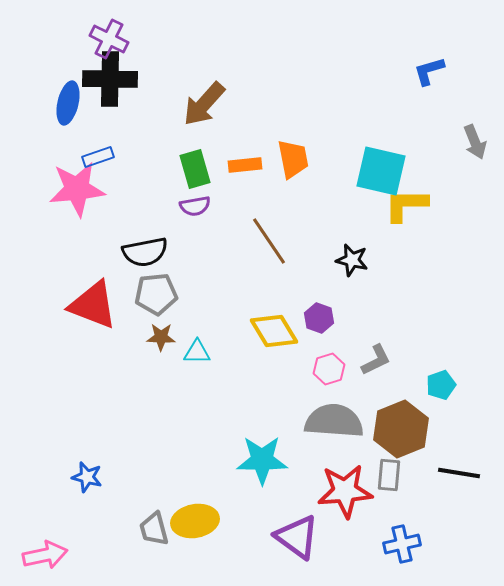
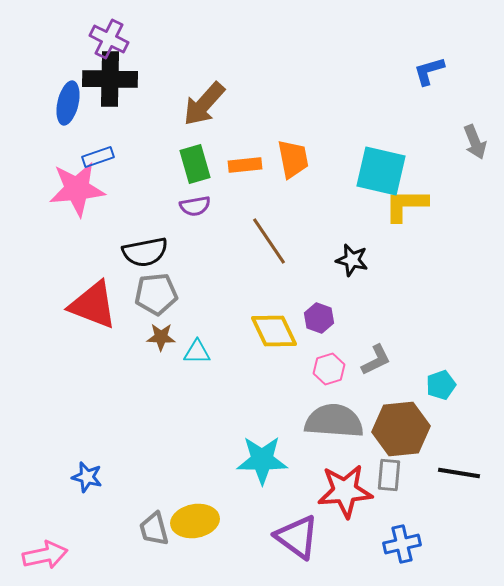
green rectangle: moved 5 px up
yellow diamond: rotated 6 degrees clockwise
brown hexagon: rotated 16 degrees clockwise
